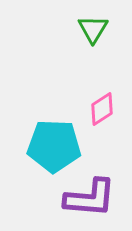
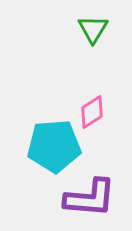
pink diamond: moved 10 px left, 3 px down
cyan pentagon: rotated 6 degrees counterclockwise
